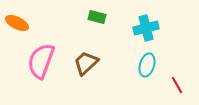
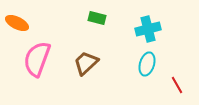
green rectangle: moved 1 px down
cyan cross: moved 2 px right, 1 px down
pink semicircle: moved 4 px left, 2 px up
cyan ellipse: moved 1 px up
